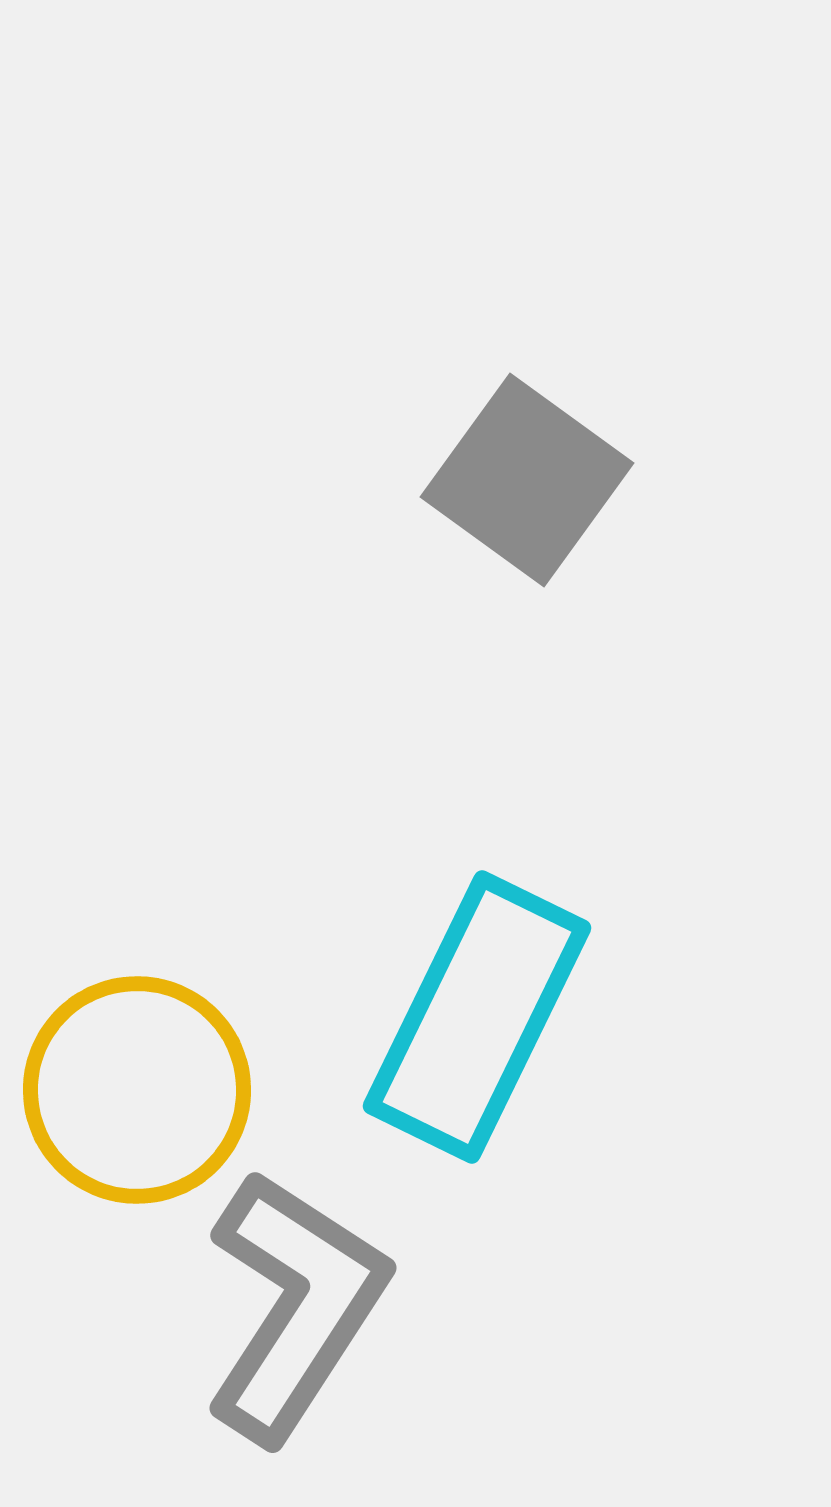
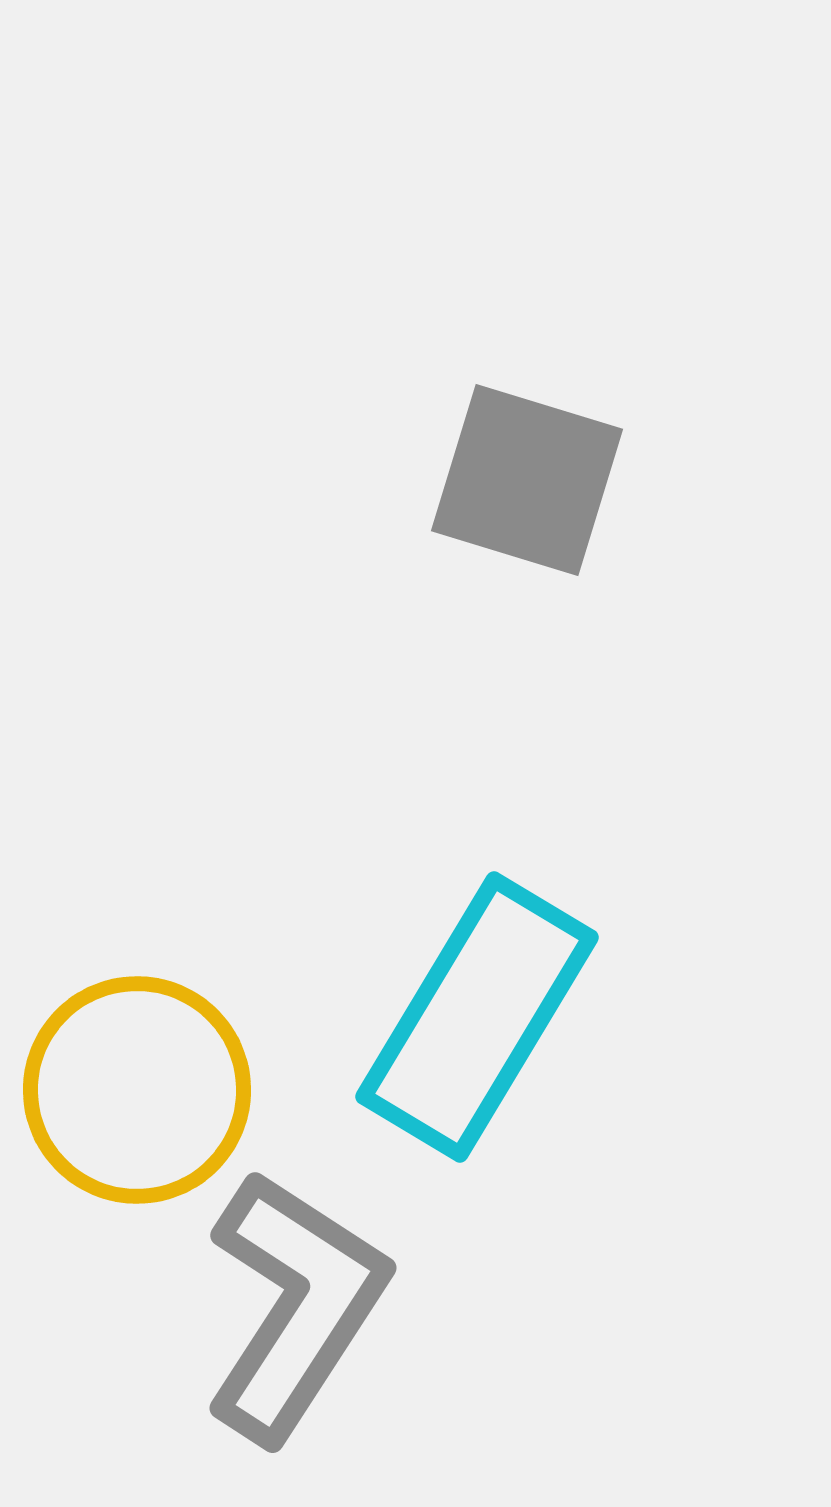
gray square: rotated 19 degrees counterclockwise
cyan rectangle: rotated 5 degrees clockwise
